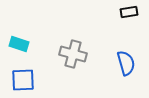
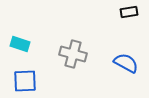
cyan rectangle: moved 1 px right
blue semicircle: rotated 45 degrees counterclockwise
blue square: moved 2 px right, 1 px down
